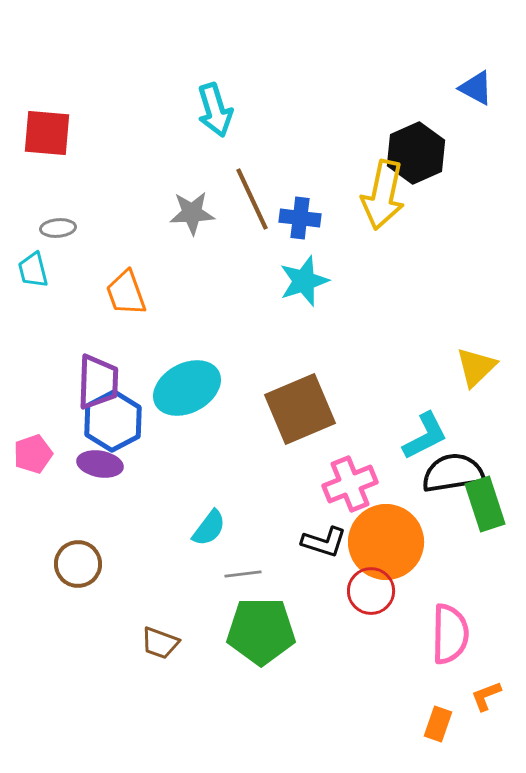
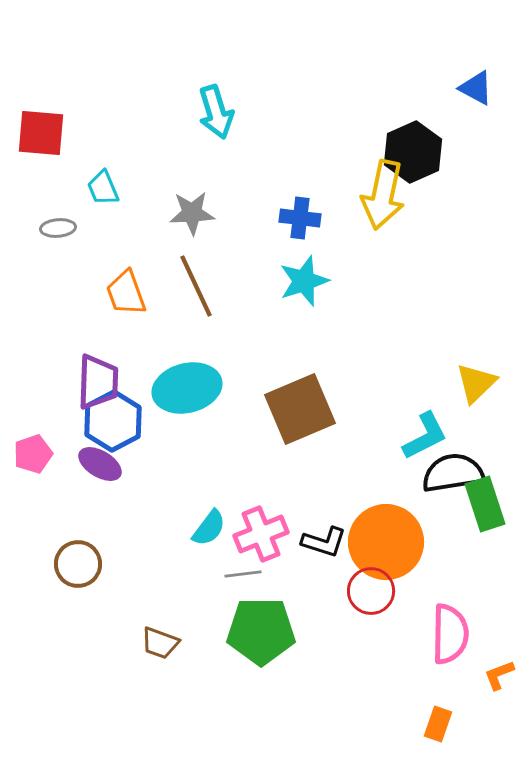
cyan arrow: moved 1 px right, 2 px down
red square: moved 6 px left
black hexagon: moved 3 px left, 1 px up
brown line: moved 56 px left, 87 px down
cyan trapezoid: moved 70 px right, 82 px up; rotated 9 degrees counterclockwise
yellow triangle: moved 16 px down
cyan ellipse: rotated 14 degrees clockwise
purple ellipse: rotated 21 degrees clockwise
pink cross: moved 89 px left, 50 px down
orange L-shape: moved 13 px right, 21 px up
